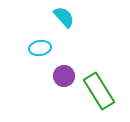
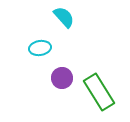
purple circle: moved 2 px left, 2 px down
green rectangle: moved 1 px down
